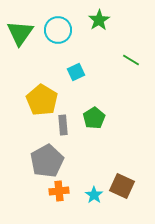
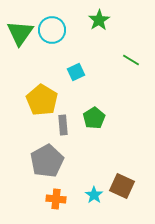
cyan circle: moved 6 px left
orange cross: moved 3 px left, 8 px down; rotated 12 degrees clockwise
